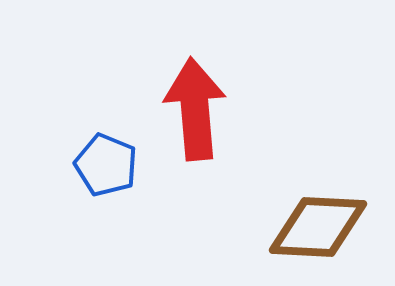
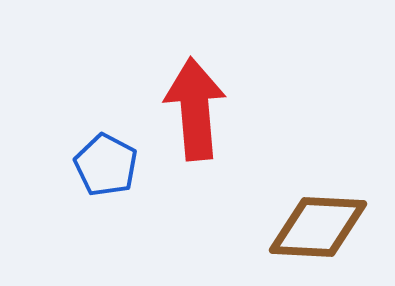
blue pentagon: rotated 6 degrees clockwise
